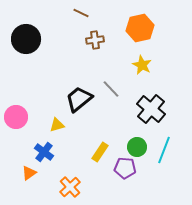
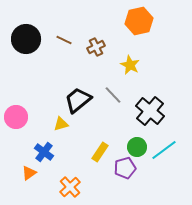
brown line: moved 17 px left, 27 px down
orange hexagon: moved 1 px left, 7 px up
brown cross: moved 1 px right, 7 px down; rotated 18 degrees counterclockwise
yellow star: moved 12 px left
gray line: moved 2 px right, 6 px down
black trapezoid: moved 1 px left, 1 px down
black cross: moved 1 px left, 2 px down
yellow triangle: moved 4 px right, 1 px up
cyan line: rotated 32 degrees clockwise
purple pentagon: rotated 20 degrees counterclockwise
